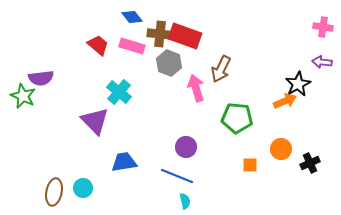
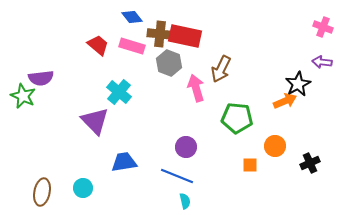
pink cross: rotated 12 degrees clockwise
red rectangle: rotated 8 degrees counterclockwise
orange circle: moved 6 px left, 3 px up
brown ellipse: moved 12 px left
